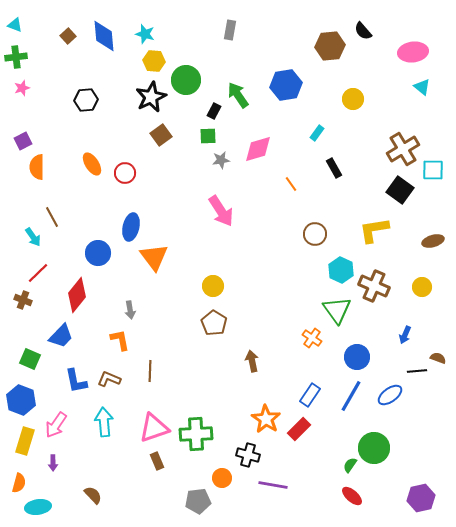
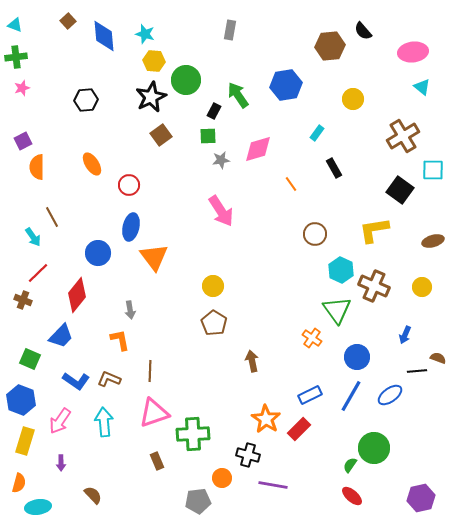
brown square at (68, 36): moved 15 px up
brown cross at (403, 149): moved 13 px up
red circle at (125, 173): moved 4 px right, 12 px down
blue L-shape at (76, 381): rotated 44 degrees counterclockwise
blue rectangle at (310, 395): rotated 30 degrees clockwise
pink arrow at (56, 425): moved 4 px right, 4 px up
pink triangle at (154, 428): moved 15 px up
green cross at (196, 434): moved 3 px left
purple arrow at (53, 463): moved 8 px right
